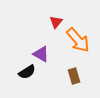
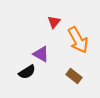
red triangle: moved 2 px left
orange arrow: rotated 12 degrees clockwise
brown rectangle: rotated 35 degrees counterclockwise
